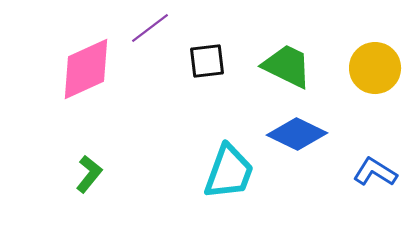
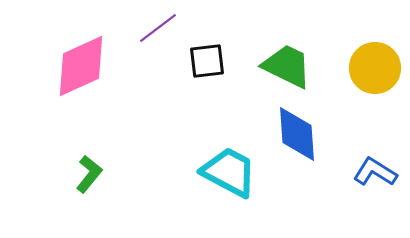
purple line: moved 8 px right
pink diamond: moved 5 px left, 3 px up
blue diamond: rotated 60 degrees clockwise
cyan trapezoid: rotated 82 degrees counterclockwise
